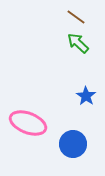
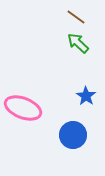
pink ellipse: moved 5 px left, 15 px up
blue circle: moved 9 px up
